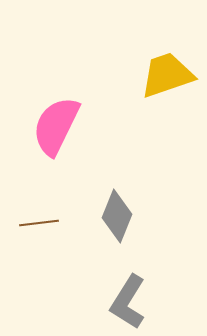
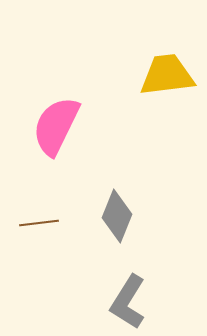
yellow trapezoid: rotated 12 degrees clockwise
